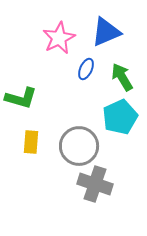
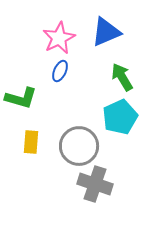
blue ellipse: moved 26 px left, 2 px down
